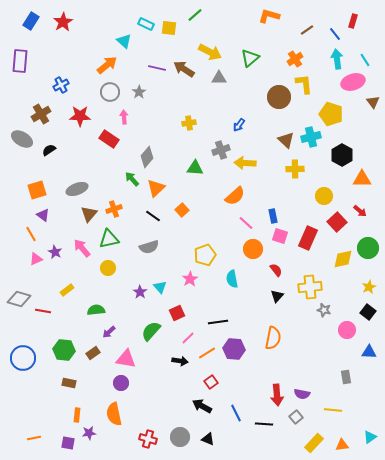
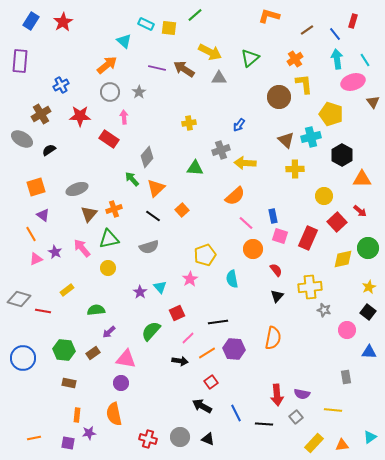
orange square at (37, 190): moved 1 px left, 3 px up
